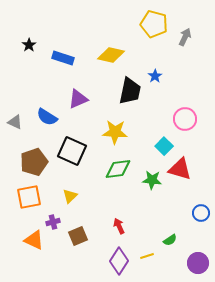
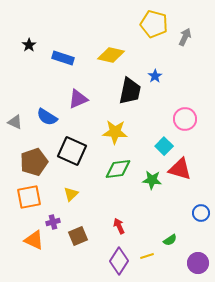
yellow triangle: moved 1 px right, 2 px up
